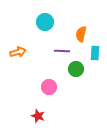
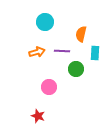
orange arrow: moved 19 px right
